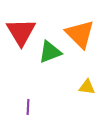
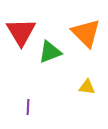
orange triangle: moved 6 px right, 1 px up
